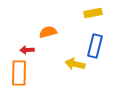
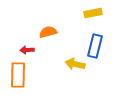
orange rectangle: moved 1 px left, 2 px down
